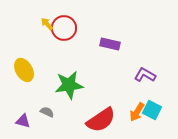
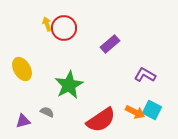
yellow arrow: rotated 24 degrees clockwise
purple rectangle: rotated 54 degrees counterclockwise
yellow ellipse: moved 2 px left, 1 px up
green star: rotated 20 degrees counterclockwise
orange arrow: moved 2 px left; rotated 96 degrees counterclockwise
purple triangle: rotated 28 degrees counterclockwise
